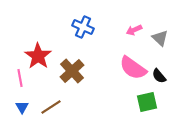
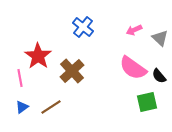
blue cross: rotated 15 degrees clockwise
blue triangle: rotated 24 degrees clockwise
